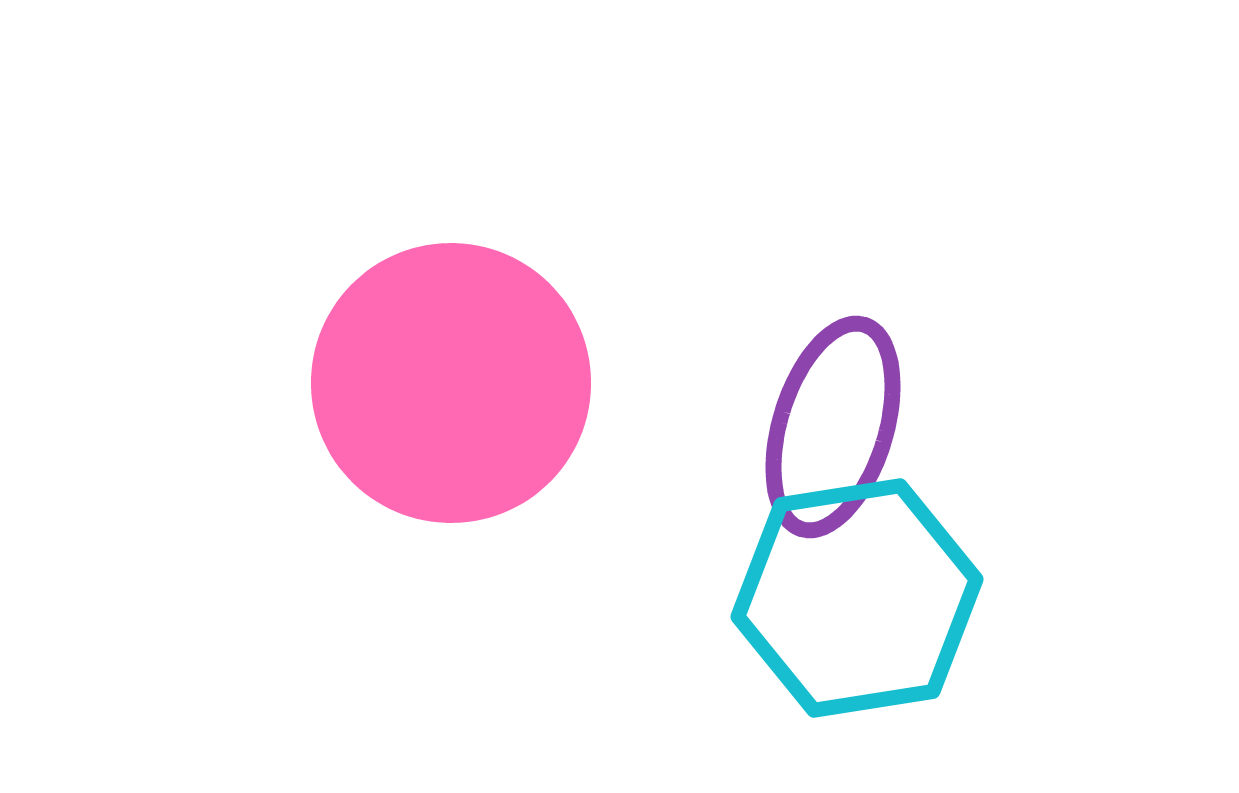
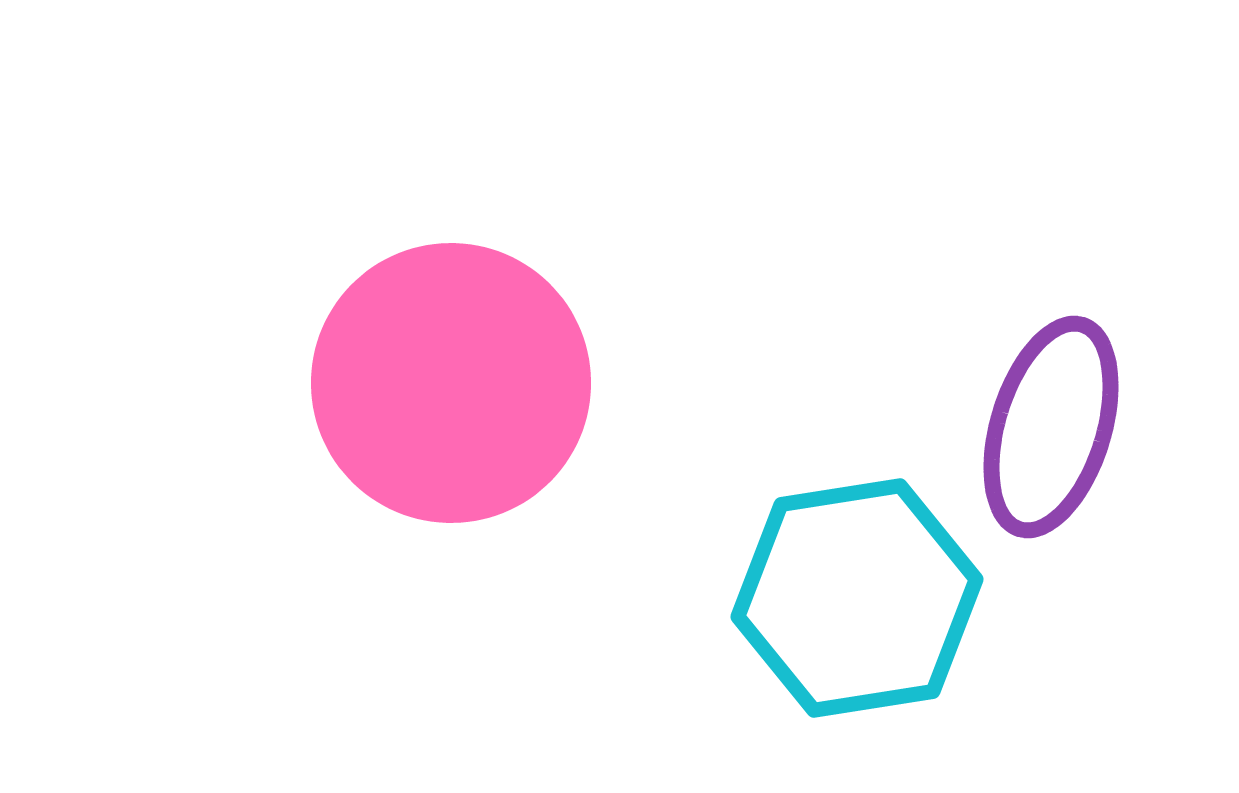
purple ellipse: moved 218 px right
